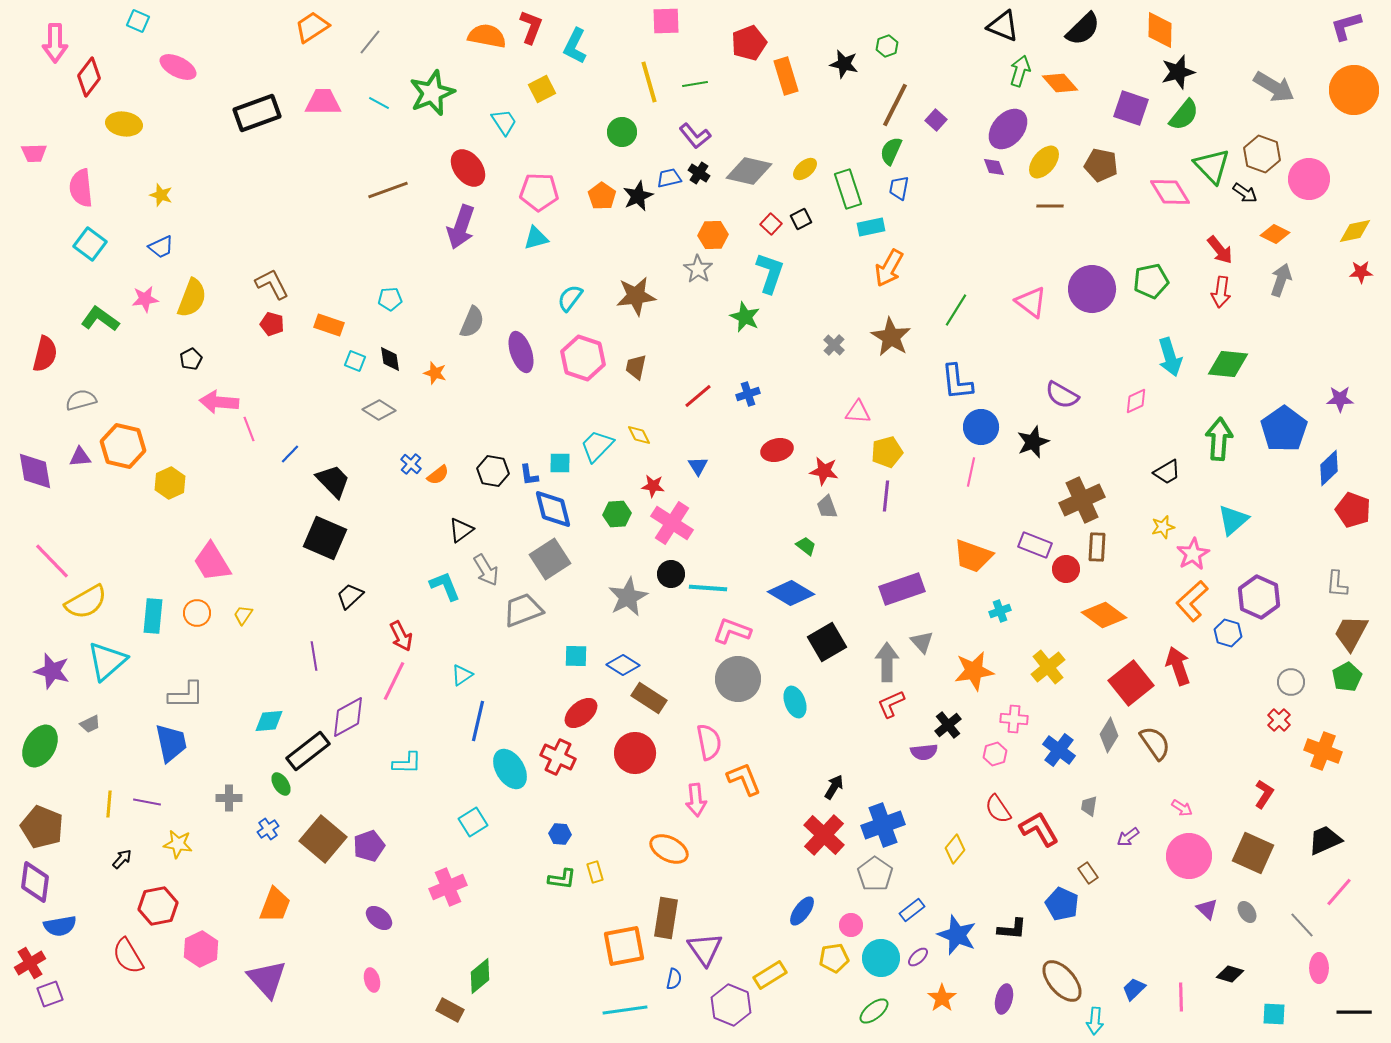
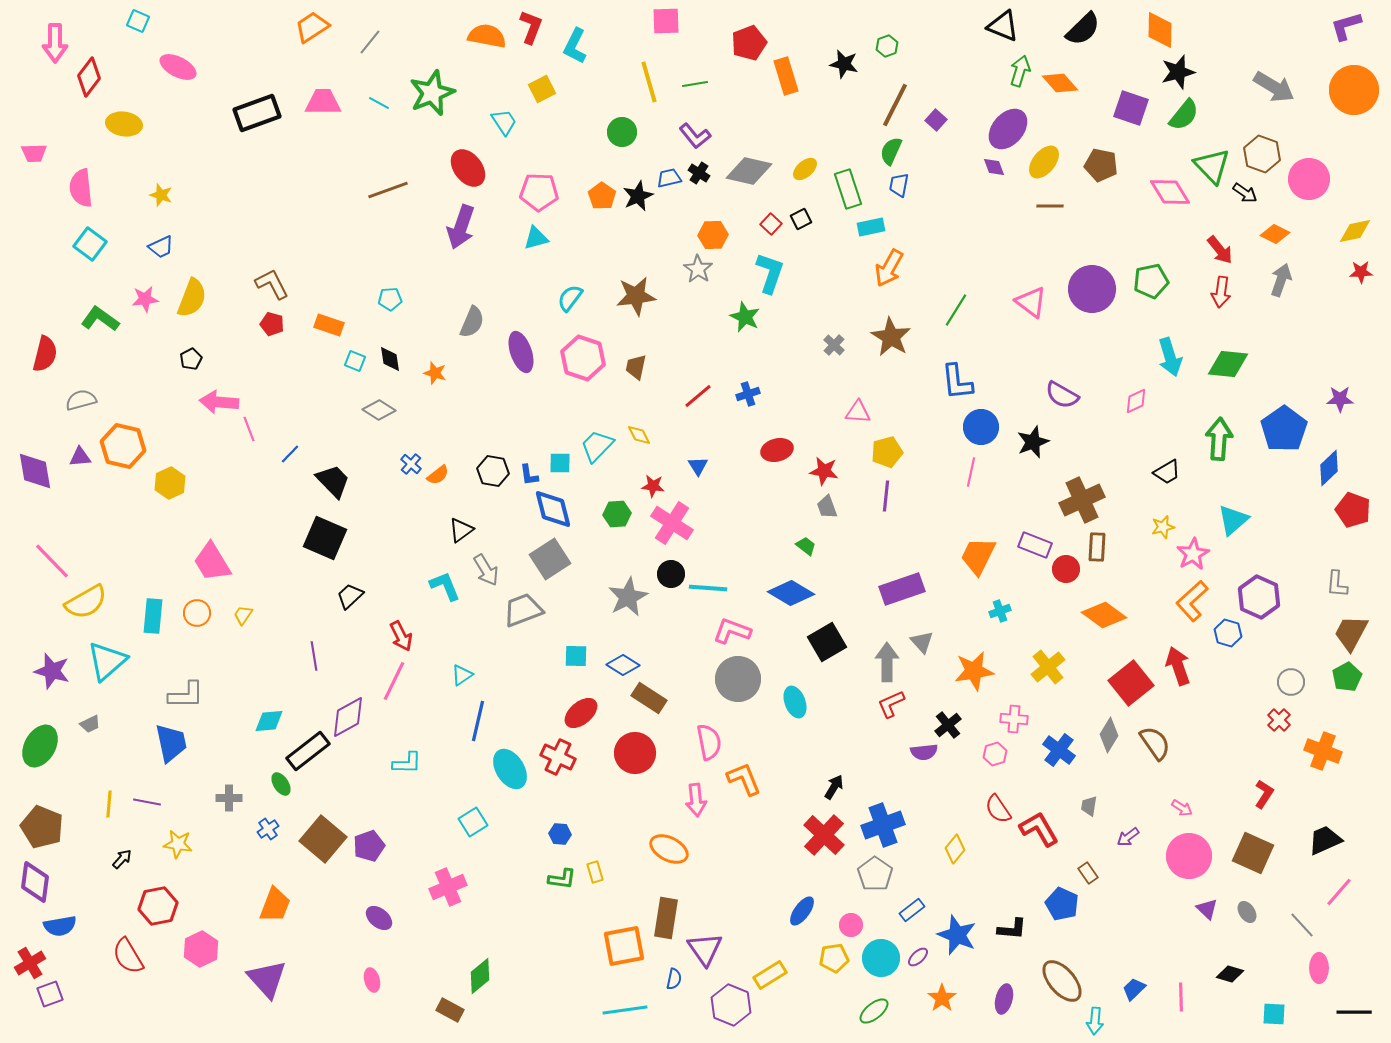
blue trapezoid at (899, 188): moved 3 px up
orange trapezoid at (973, 556): moved 5 px right; rotated 96 degrees clockwise
